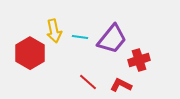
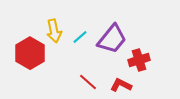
cyan line: rotated 49 degrees counterclockwise
